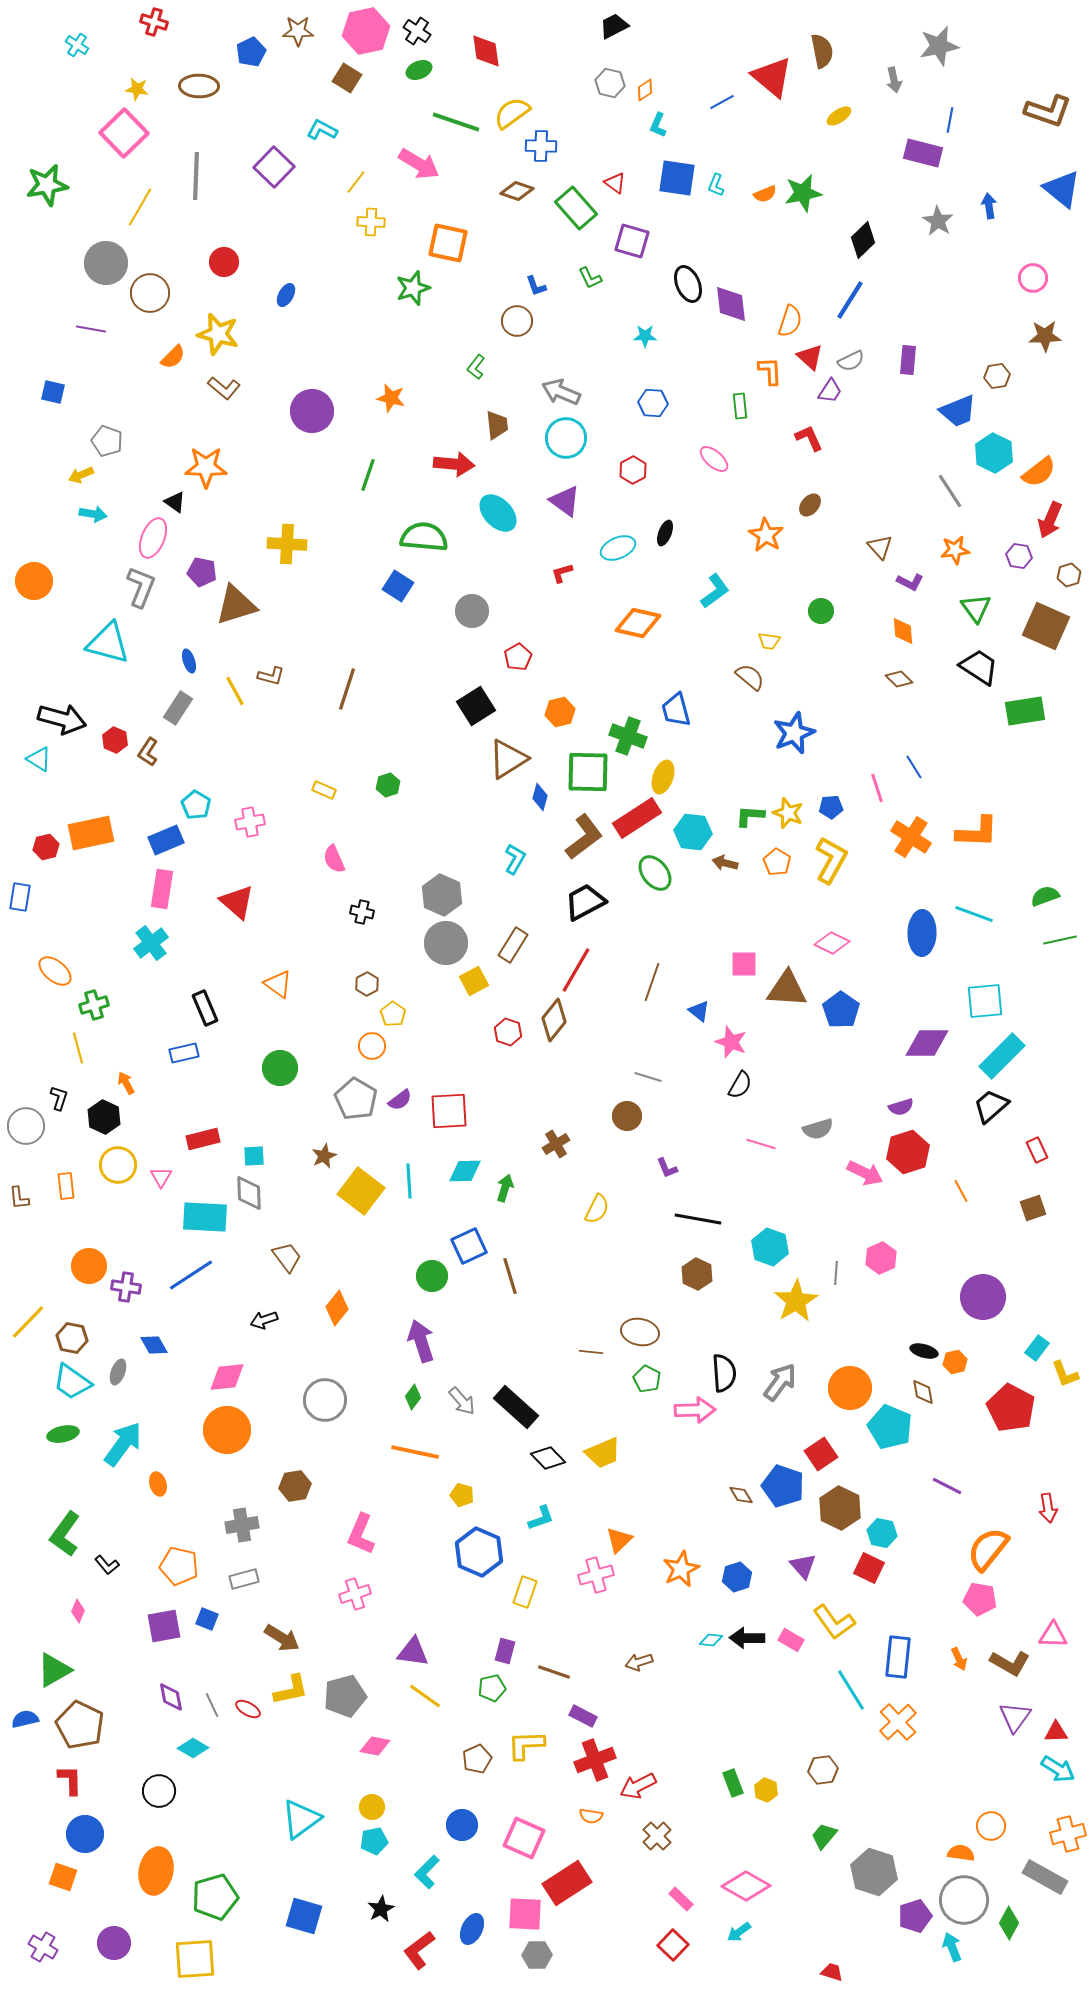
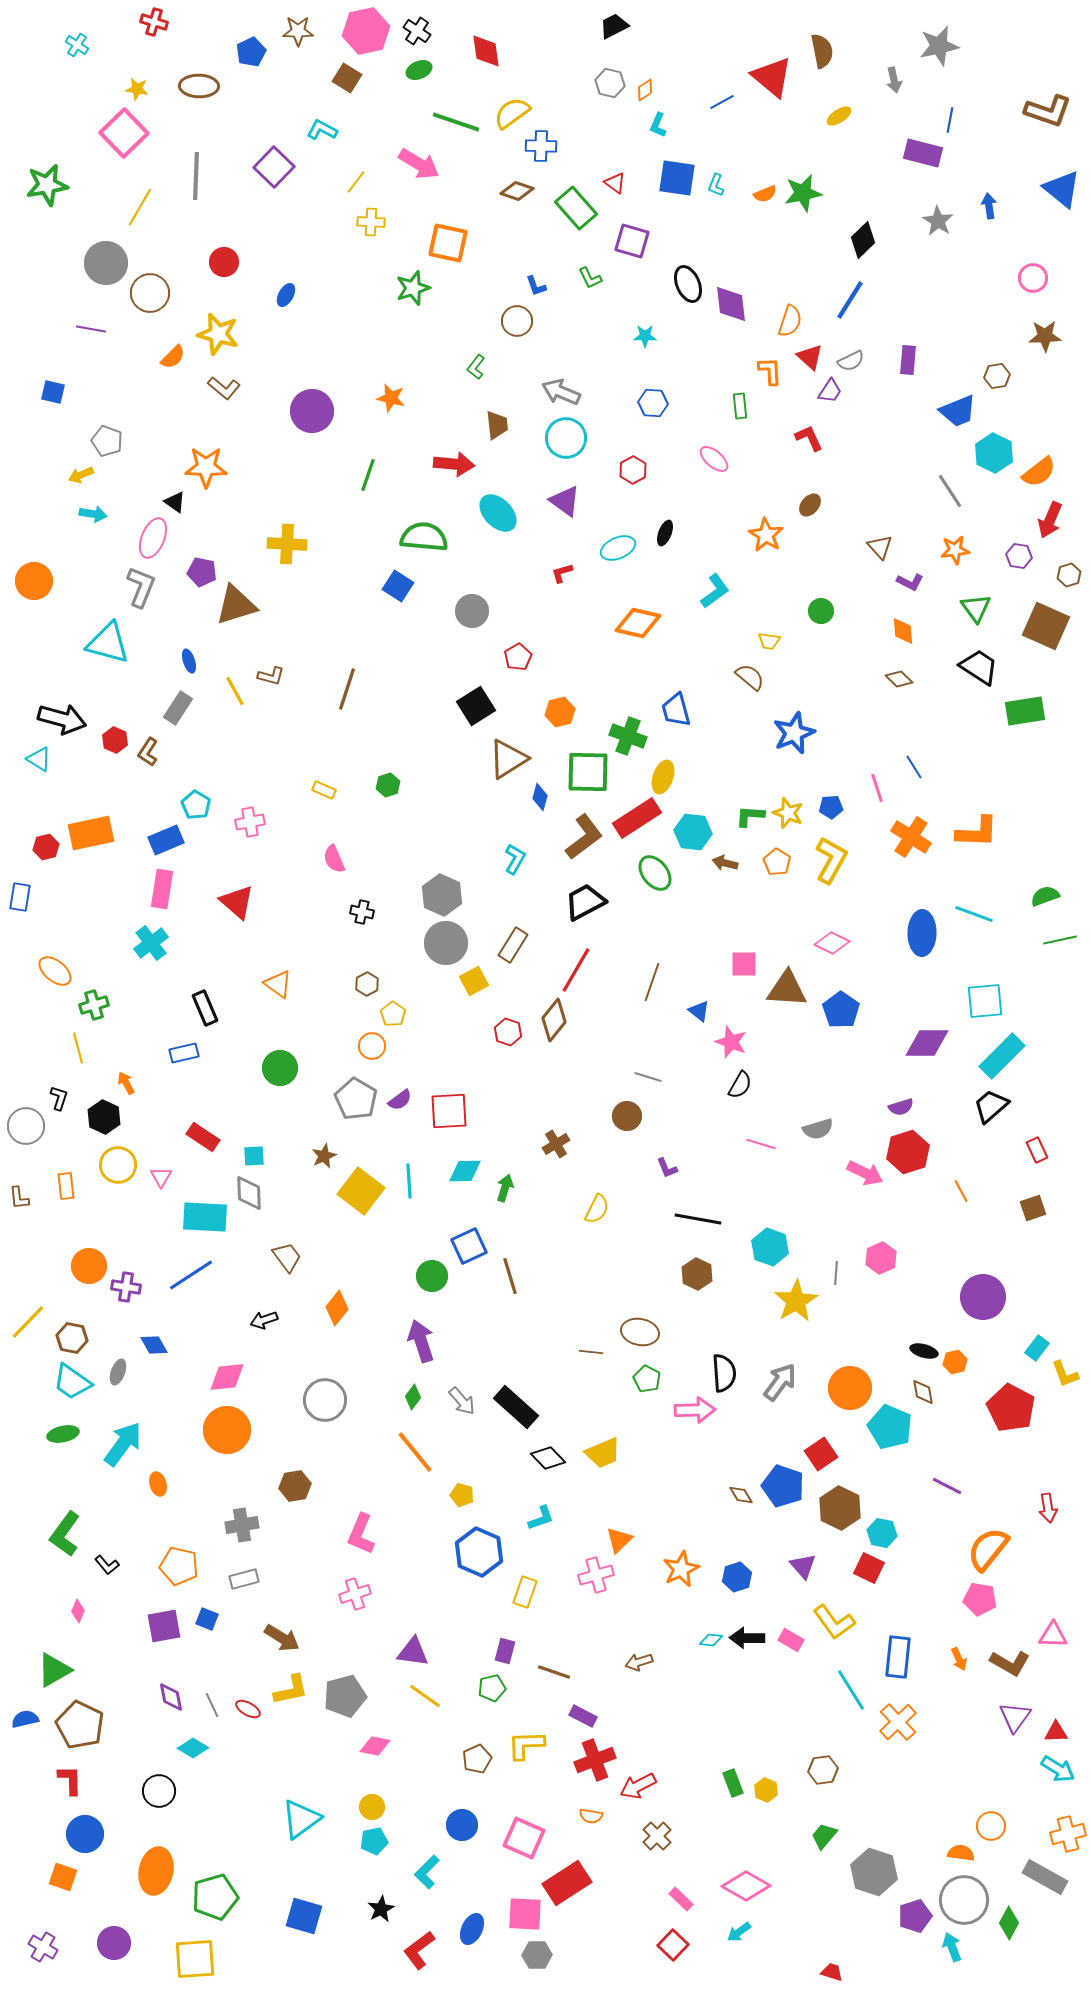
red rectangle at (203, 1139): moved 2 px up; rotated 48 degrees clockwise
orange line at (415, 1452): rotated 39 degrees clockwise
